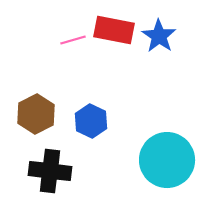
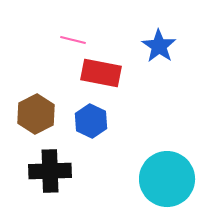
red rectangle: moved 13 px left, 43 px down
blue star: moved 10 px down
pink line: rotated 30 degrees clockwise
cyan circle: moved 19 px down
black cross: rotated 9 degrees counterclockwise
